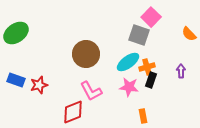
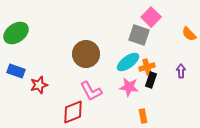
blue rectangle: moved 9 px up
